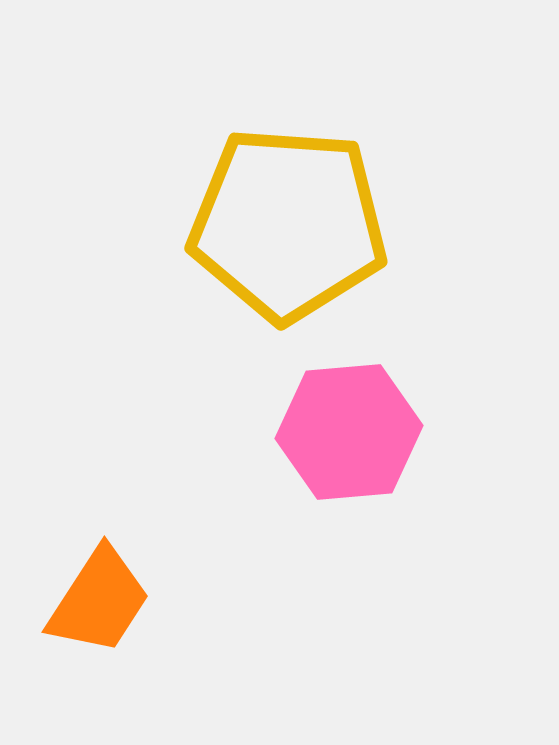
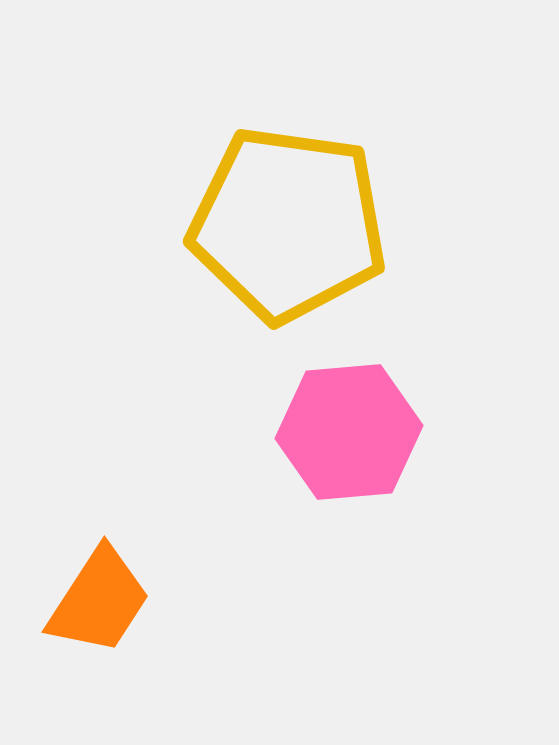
yellow pentagon: rotated 4 degrees clockwise
